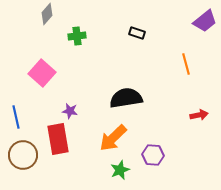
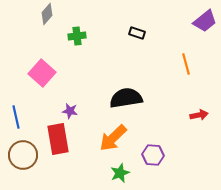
green star: moved 3 px down
